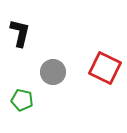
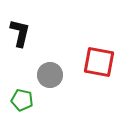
red square: moved 6 px left, 6 px up; rotated 16 degrees counterclockwise
gray circle: moved 3 px left, 3 px down
